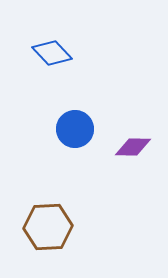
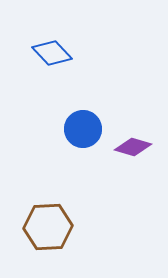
blue circle: moved 8 px right
purple diamond: rotated 15 degrees clockwise
